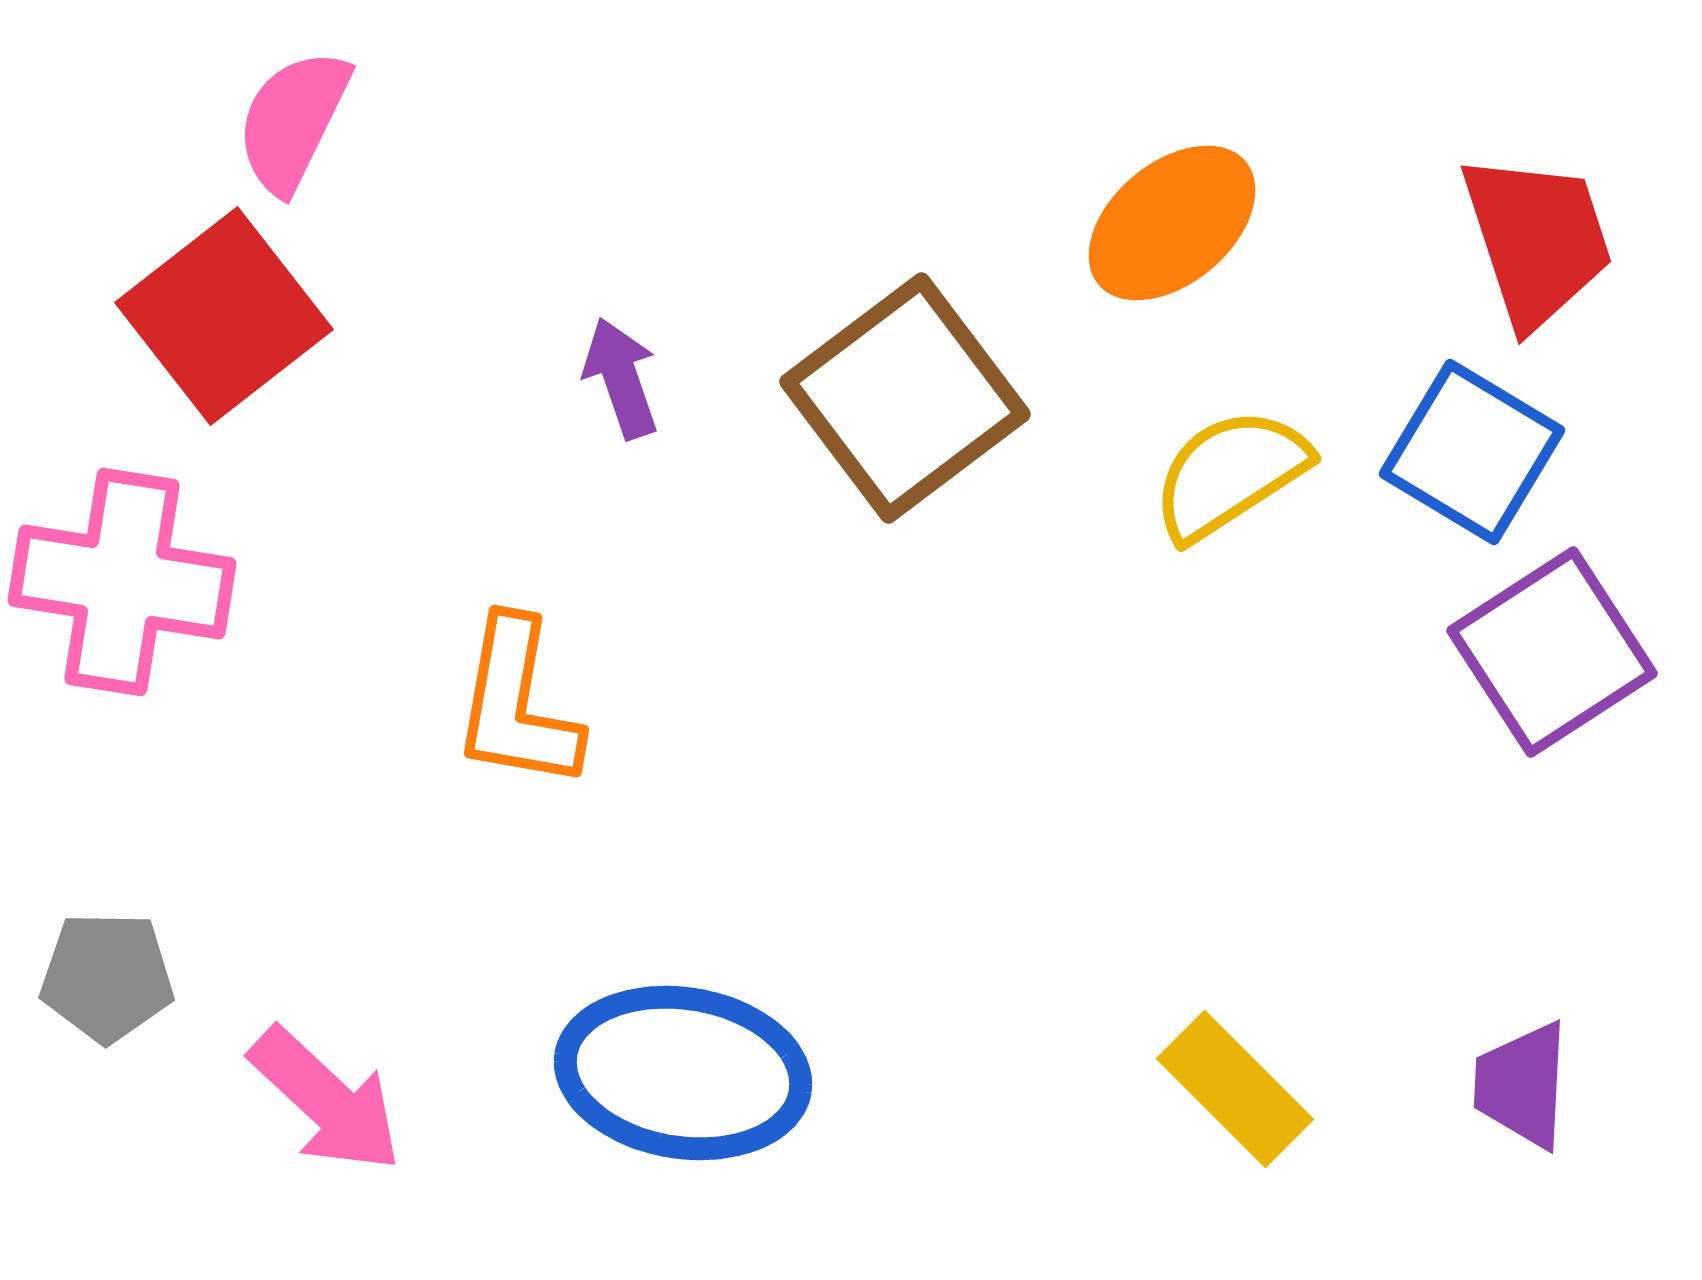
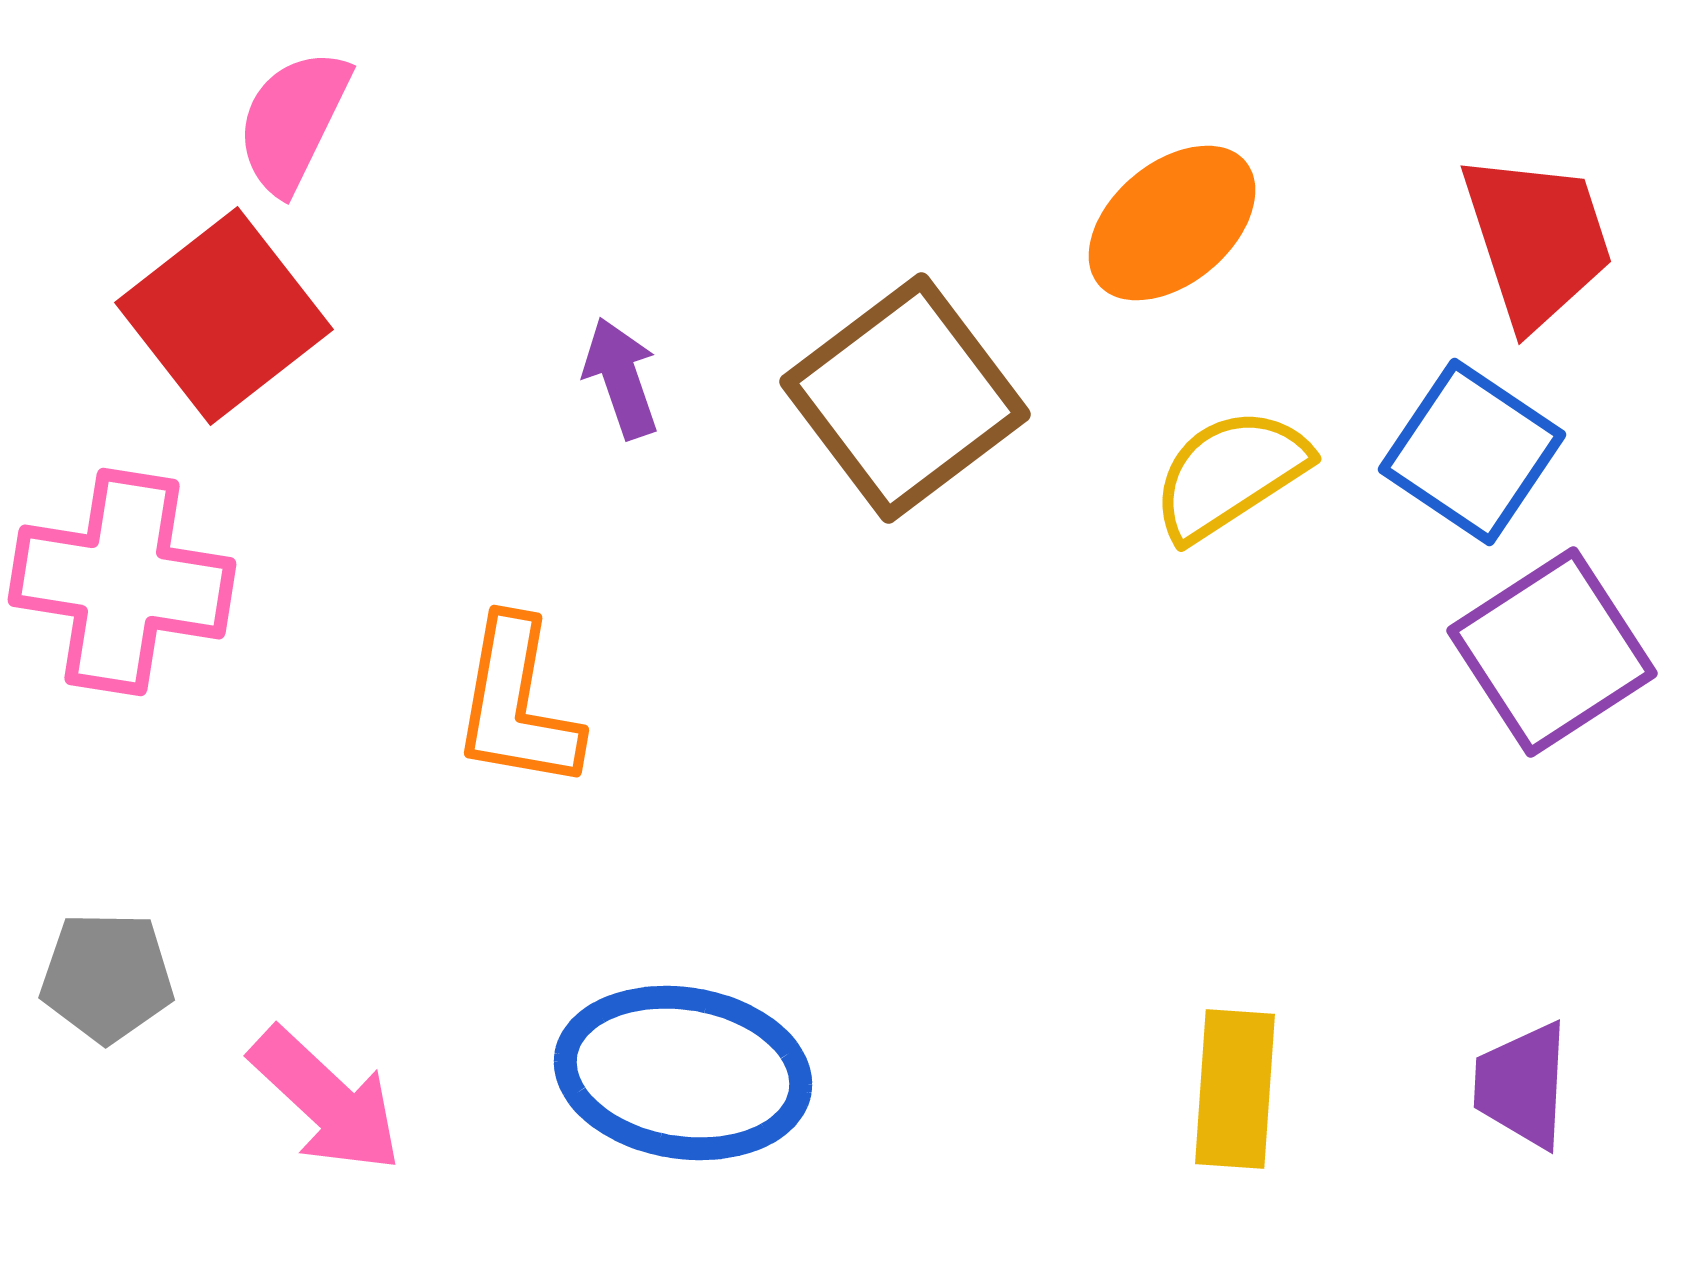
blue square: rotated 3 degrees clockwise
yellow rectangle: rotated 49 degrees clockwise
